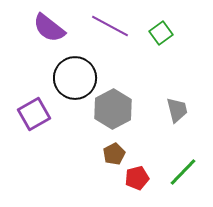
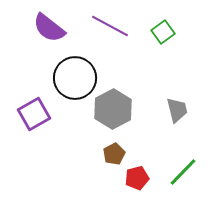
green square: moved 2 px right, 1 px up
